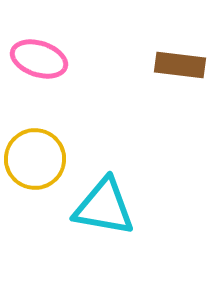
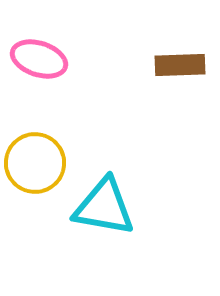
brown rectangle: rotated 9 degrees counterclockwise
yellow circle: moved 4 px down
